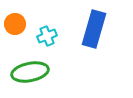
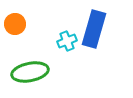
cyan cross: moved 20 px right, 5 px down
